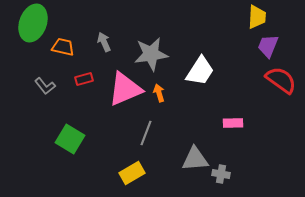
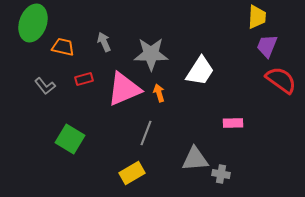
purple trapezoid: moved 1 px left
gray star: rotated 8 degrees clockwise
pink triangle: moved 1 px left
